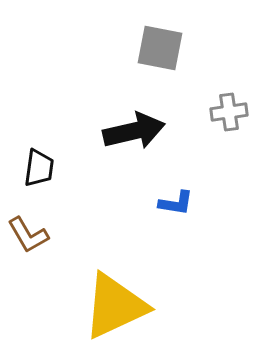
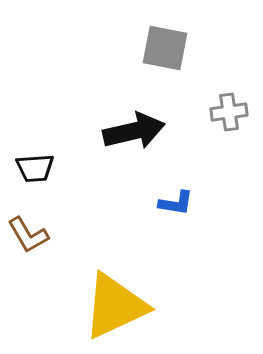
gray square: moved 5 px right
black trapezoid: moved 4 px left; rotated 78 degrees clockwise
